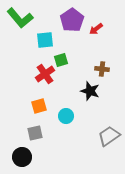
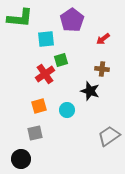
green L-shape: rotated 44 degrees counterclockwise
red arrow: moved 7 px right, 10 px down
cyan square: moved 1 px right, 1 px up
cyan circle: moved 1 px right, 6 px up
black circle: moved 1 px left, 2 px down
